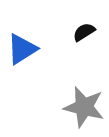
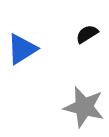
black semicircle: moved 3 px right, 2 px down
